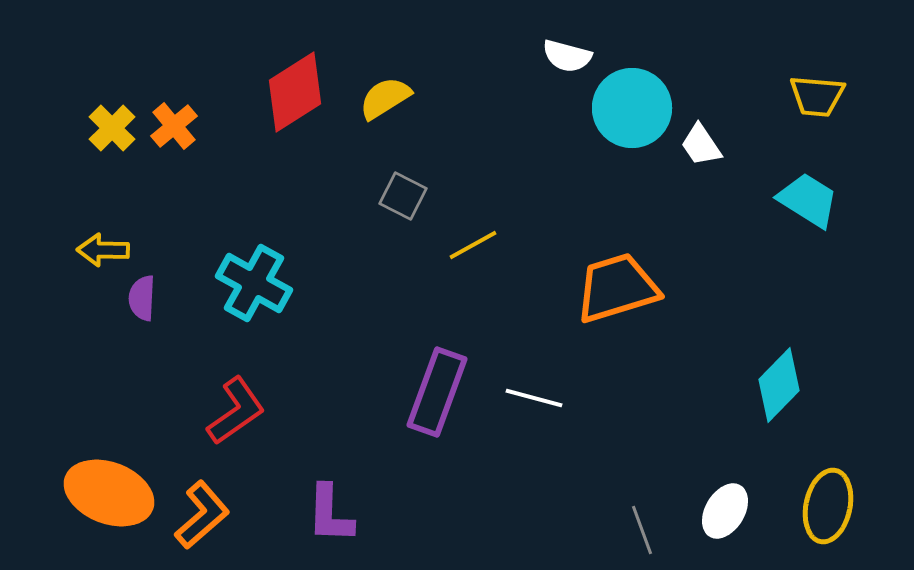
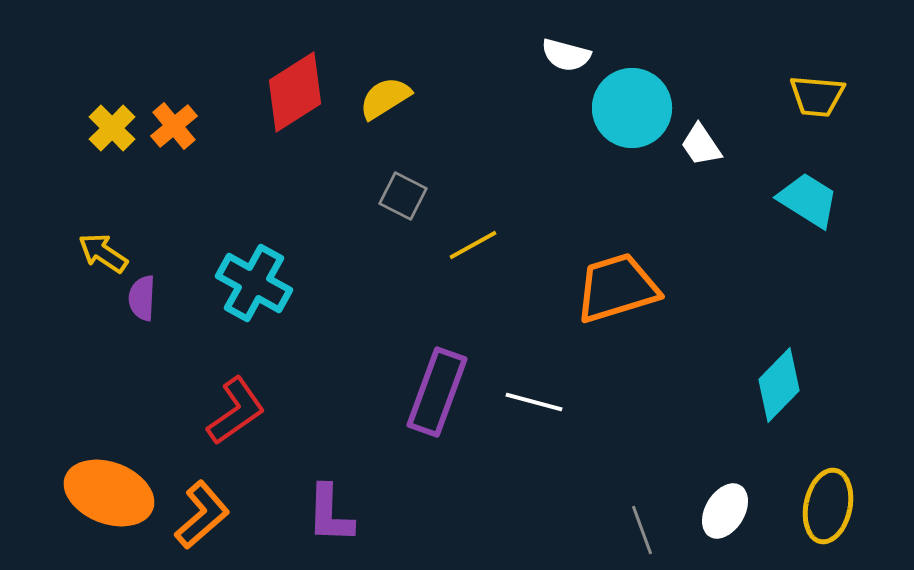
white semicircle: moved 1 px left, 1 px up
yellow arrow: moved 3 px down; rotated 33 degrees clockwise
white line: moved 4 px down
